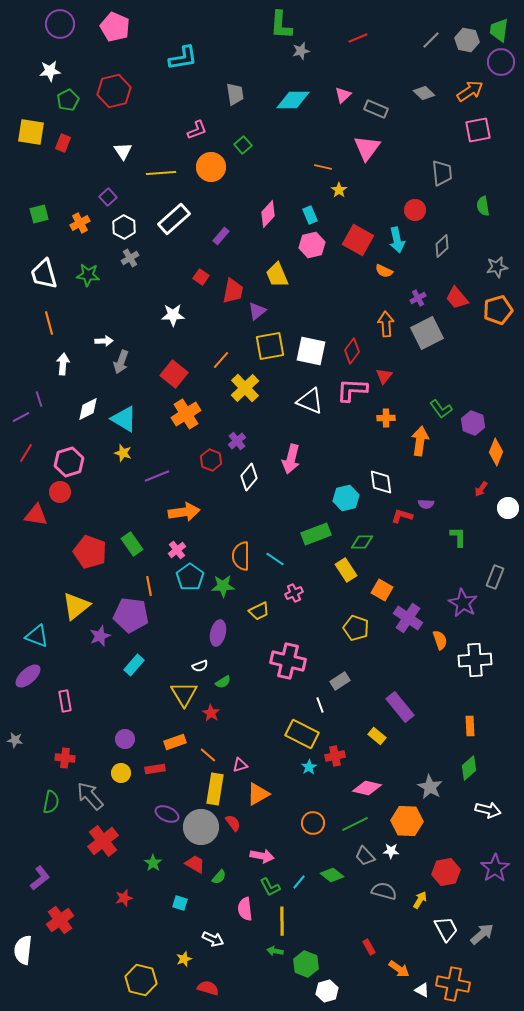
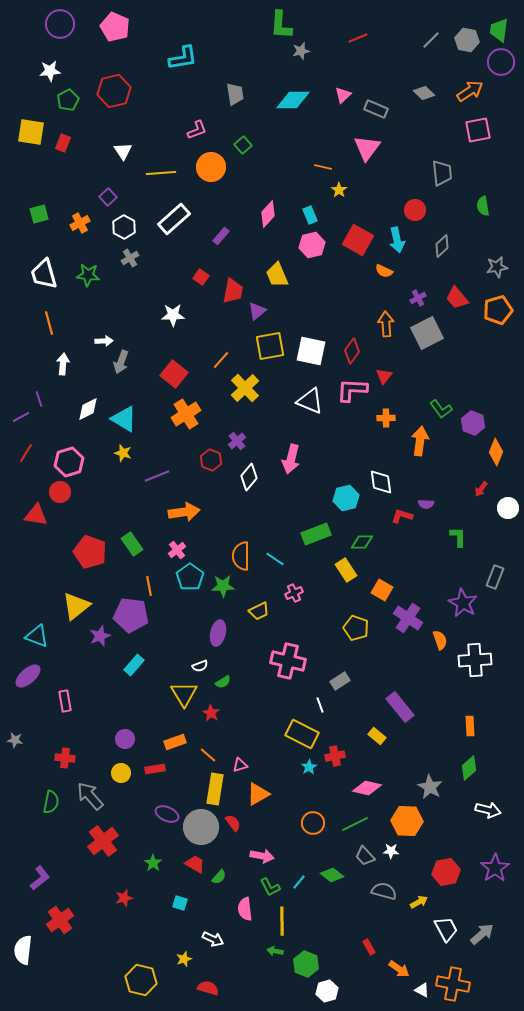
yellow arrow at (420, 900): moved 1 px left, 2 px down; rotated 30 degrees clockwise
